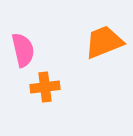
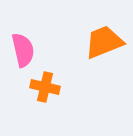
orange cross: rotated 20 degrees clockwise
